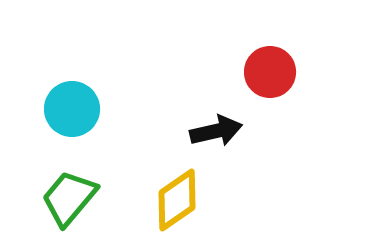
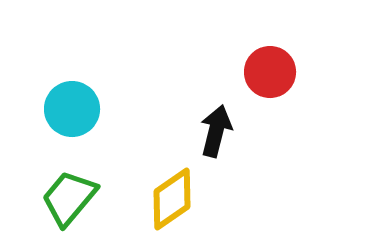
black arrow: rotated 63 degrees counterclockwise
yellow diamond: moved 5 px left, 1 px up
